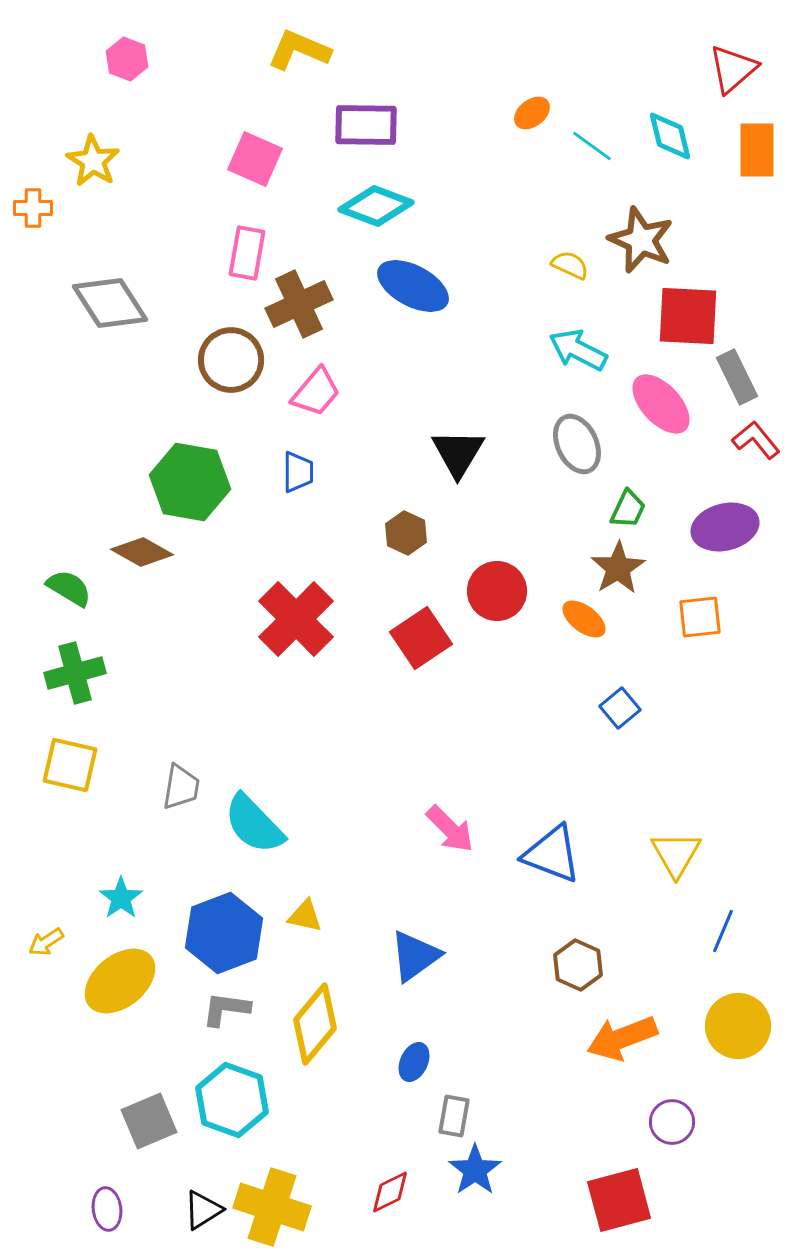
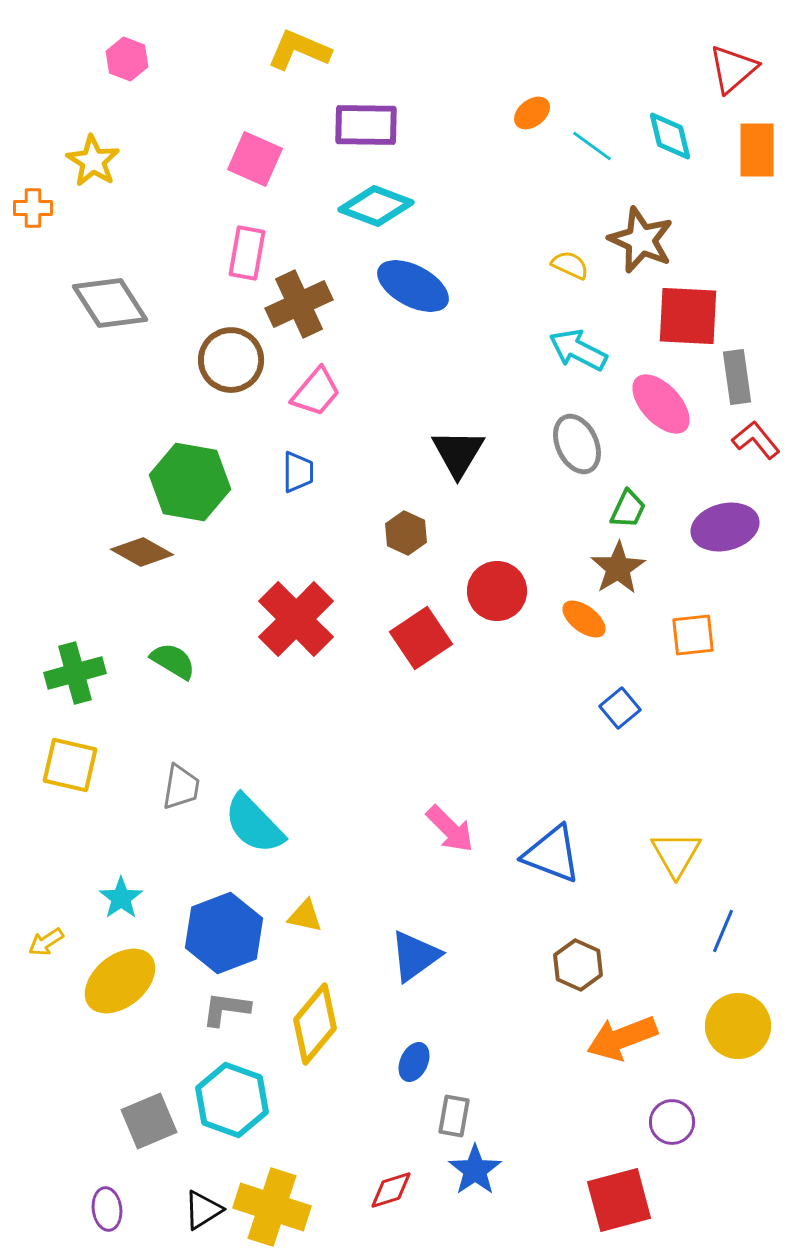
gray rectangle at (737, 377): rotated 18 degrees clockwise
green semicircle at (69, 588): moved 104 px right, 73 px down
orange square at (700, 617): moved 7 px left, 18 px down
red diamond at (390, 1192): moved 1 px right, 2 px up; rotated 9 degrees clockwise
